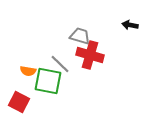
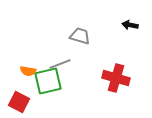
red cross: moved 26 px right, 23 px down
gray line: rotated 65 degrees counterclockwise
green square: rotated 24 degrees counterclockwise
